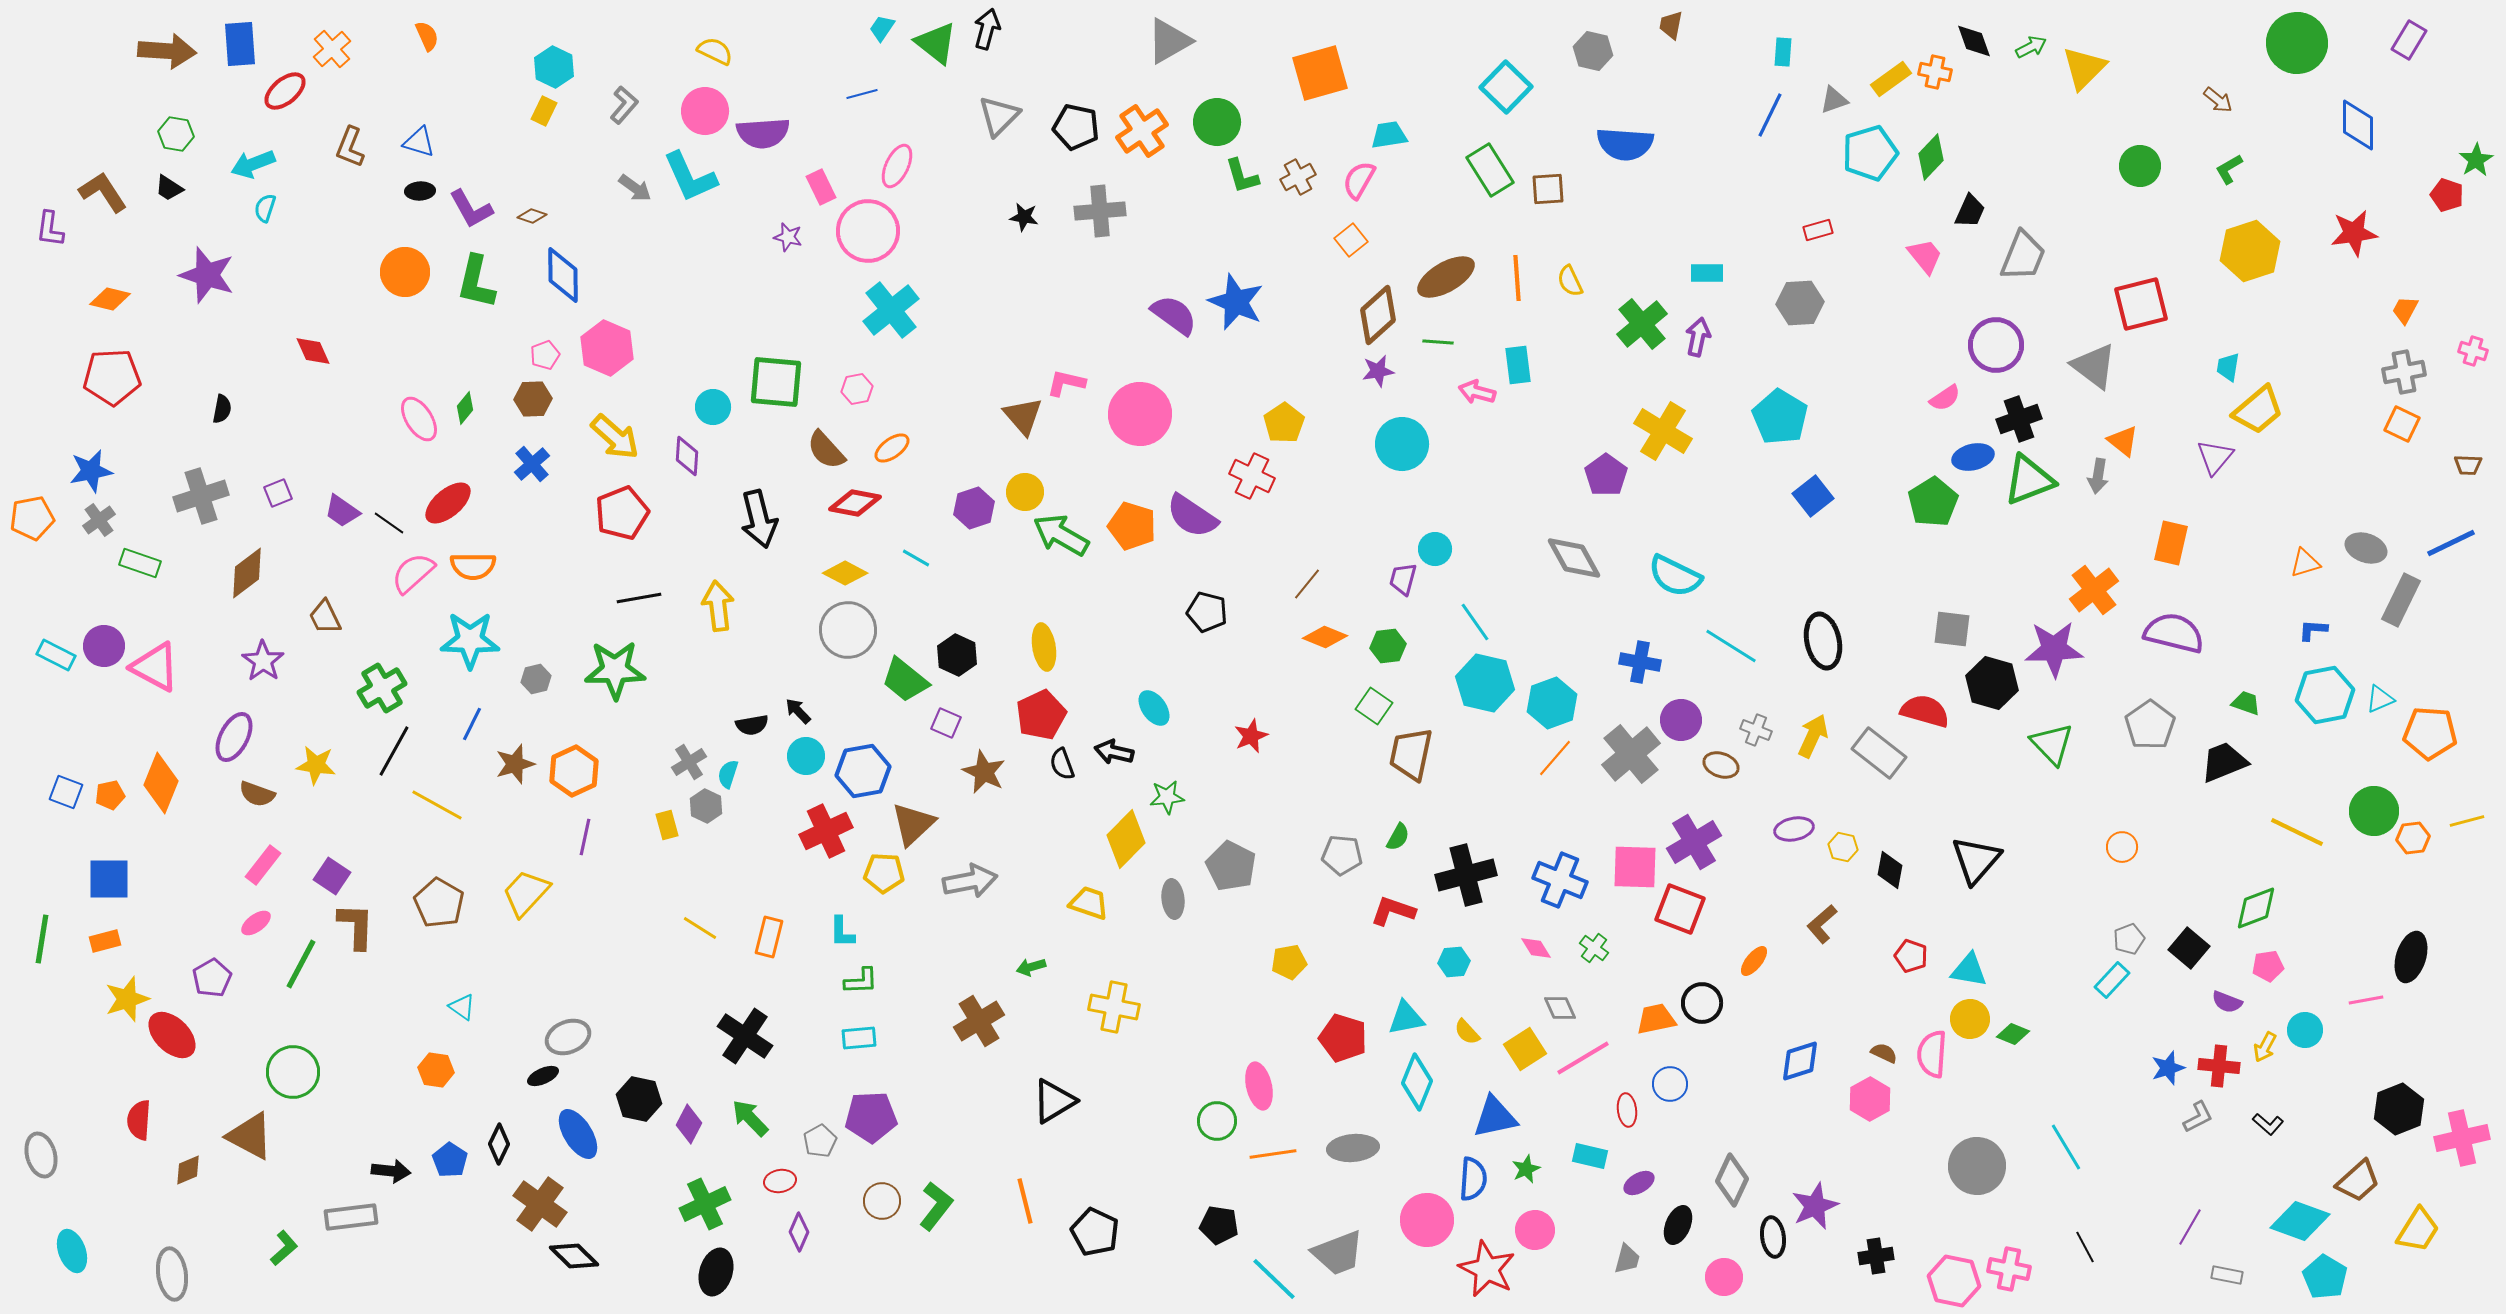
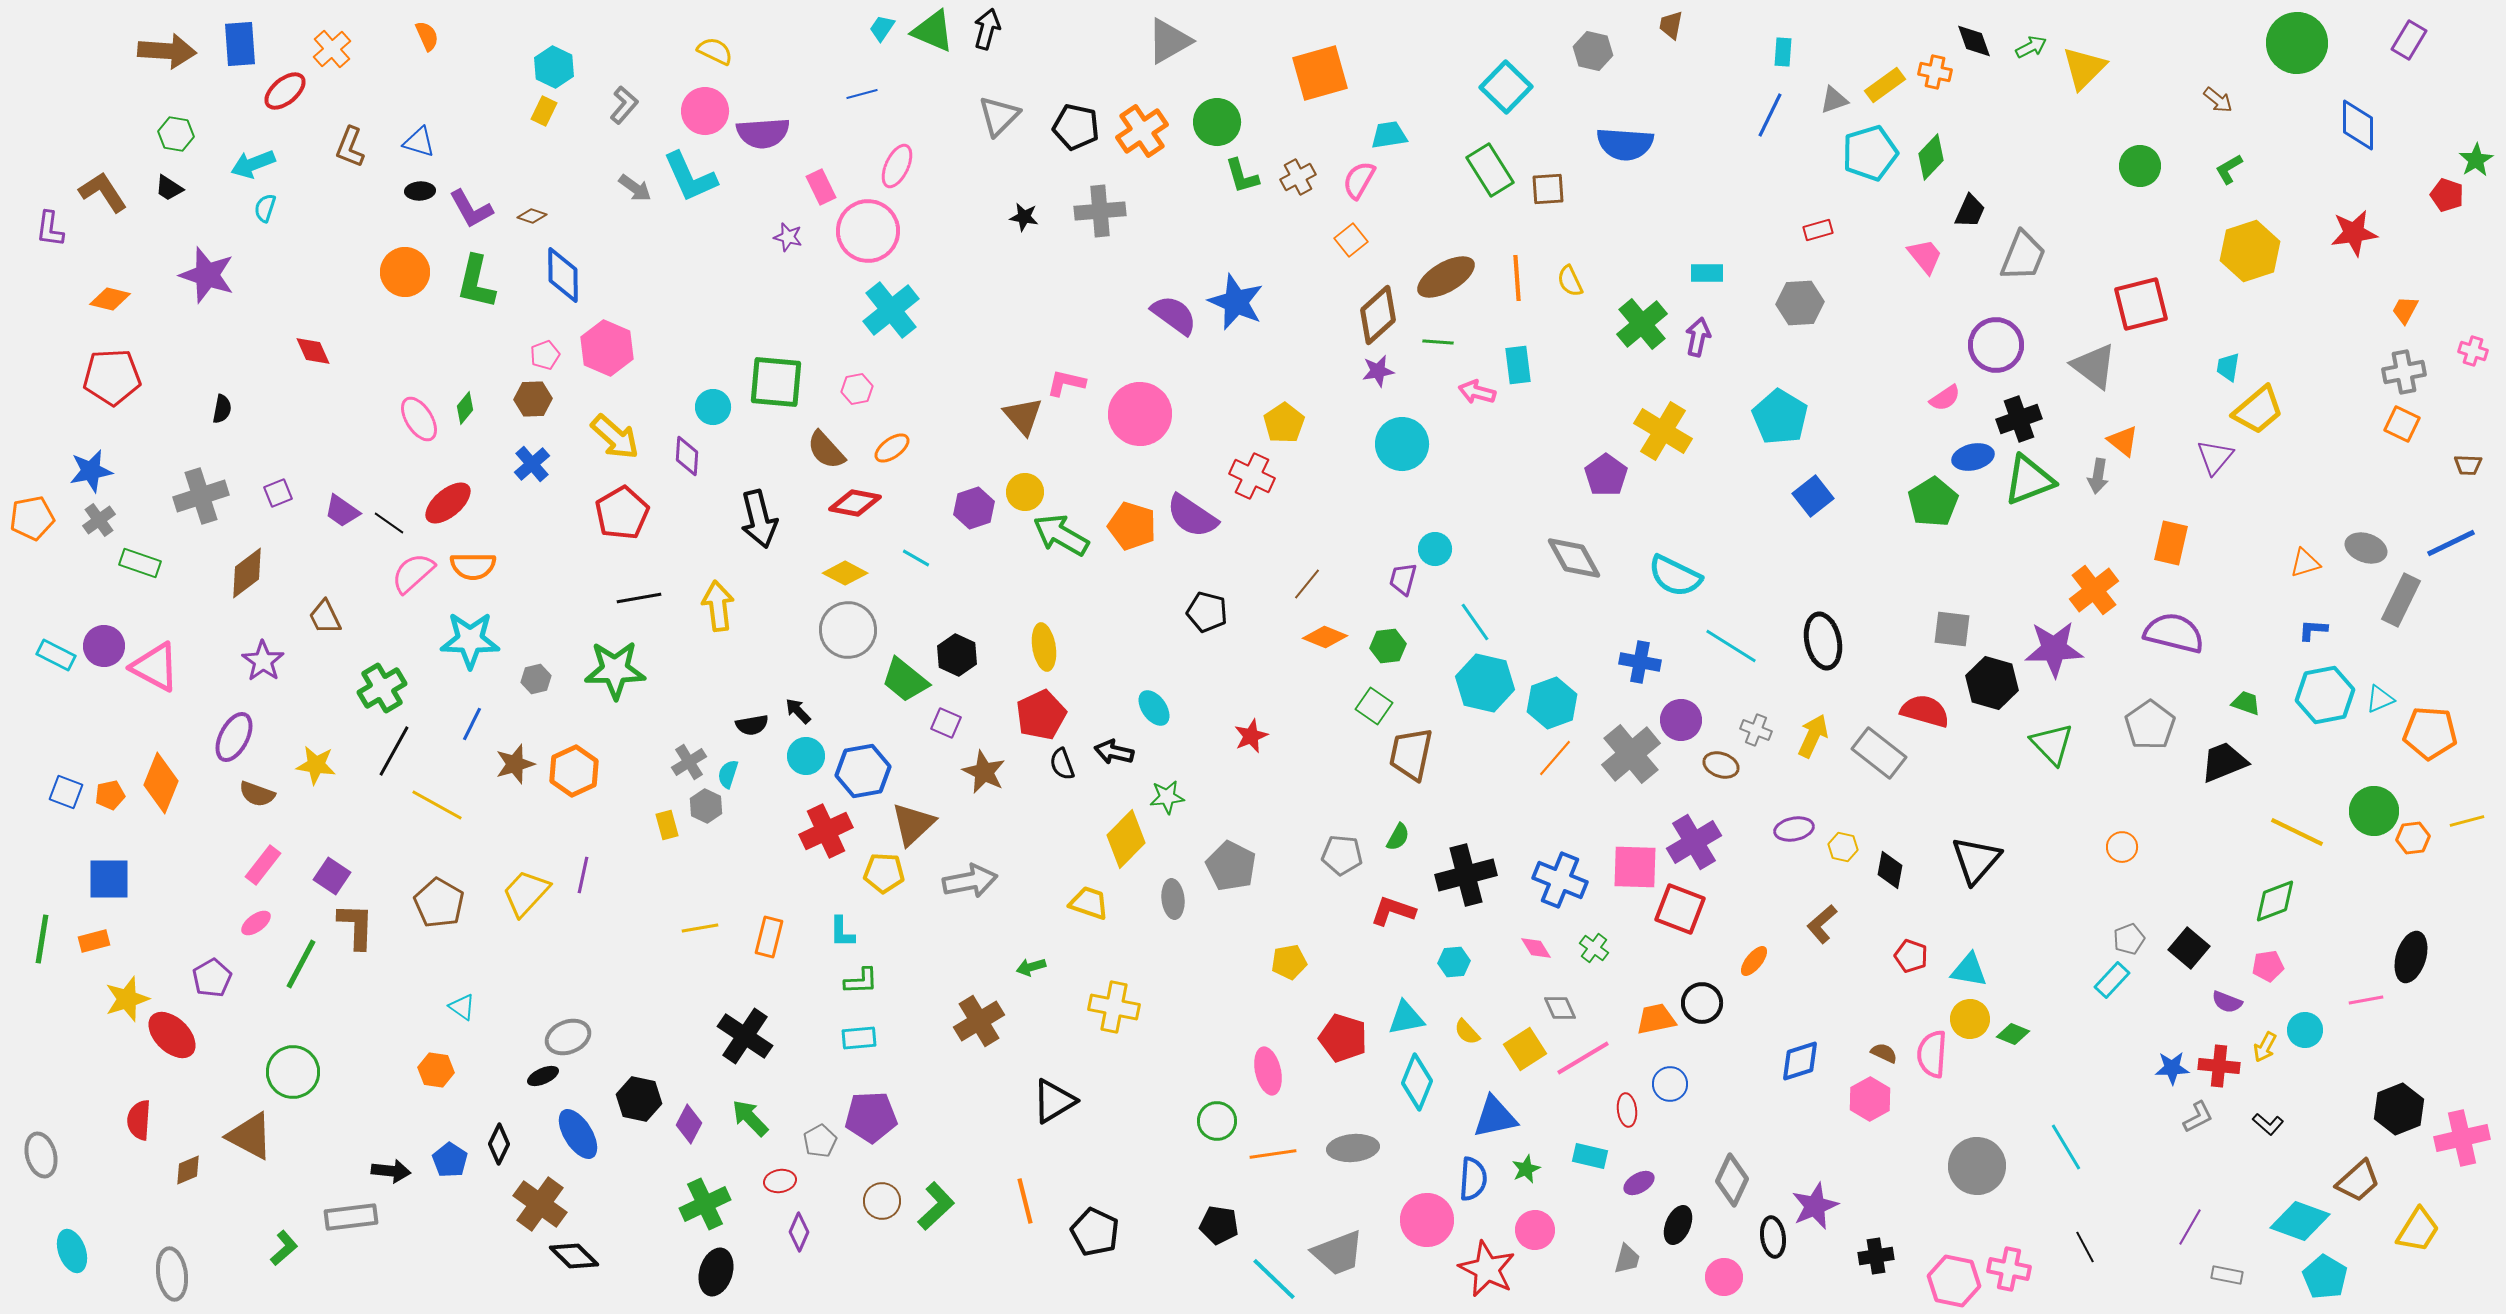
green triangle at (936, 43): moved 3 px left, 12 px up; rotated 15 degrees counterclockwise
yellow rectangle at (1891, 79): moved 6 px left, 6 px down
red pentagon at (622, 513): rotated 8 degrees counterclockwise
purple line at (585, 837): moved 2 px left, 38 px down
green diamond at (2256, 908): moved 19 px right, 7 px up
yellow line at (700, 928): rotated 42 degrees counterclockwise
orange rectangle at (105, 941): moved 11 px left
blue star at (2168, 1068): moved 4 px right; rotated 16 degrees clockwise
pink ellipse at (1259, 1086): moved 9 px right, 15 px up
green L-shape at (936, 1206): rotated 9 degrees clockwise
